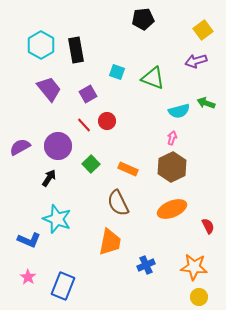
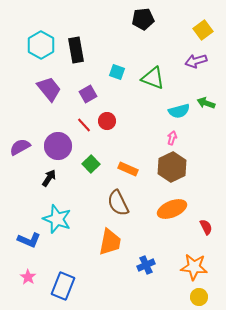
red semicircle: moved 2 px left, 1 px down
